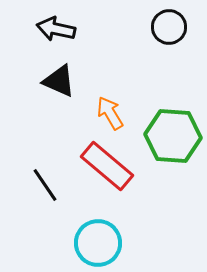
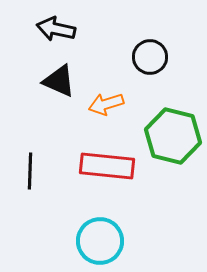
black circle: moved 19 px left, 30 px down
orange arrow: moved 4 px left, 9 px up; rotated 76 degrees counterclockwise
green hexagon: rotated 10 degrees clockwise
red rectangle: rotated 34 degrees counterclockwise
black line: moved 15 px left, 14 px up; rotated 36 degrees clockwise
cyan circle: moved 2 px right, 2 px up
